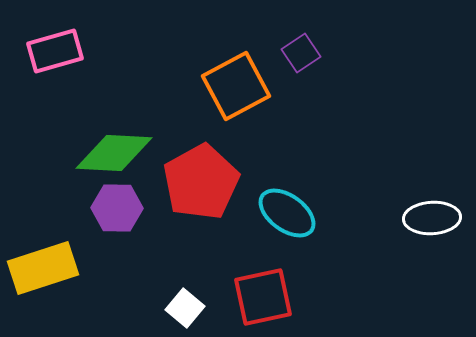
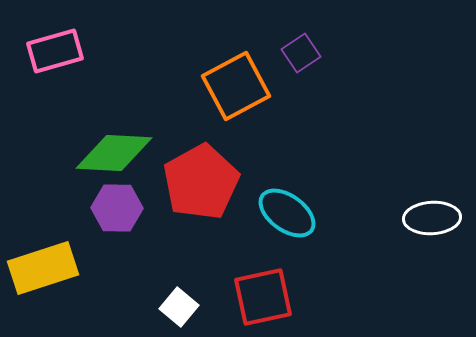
white square: moved 6 px left, 1 px up
